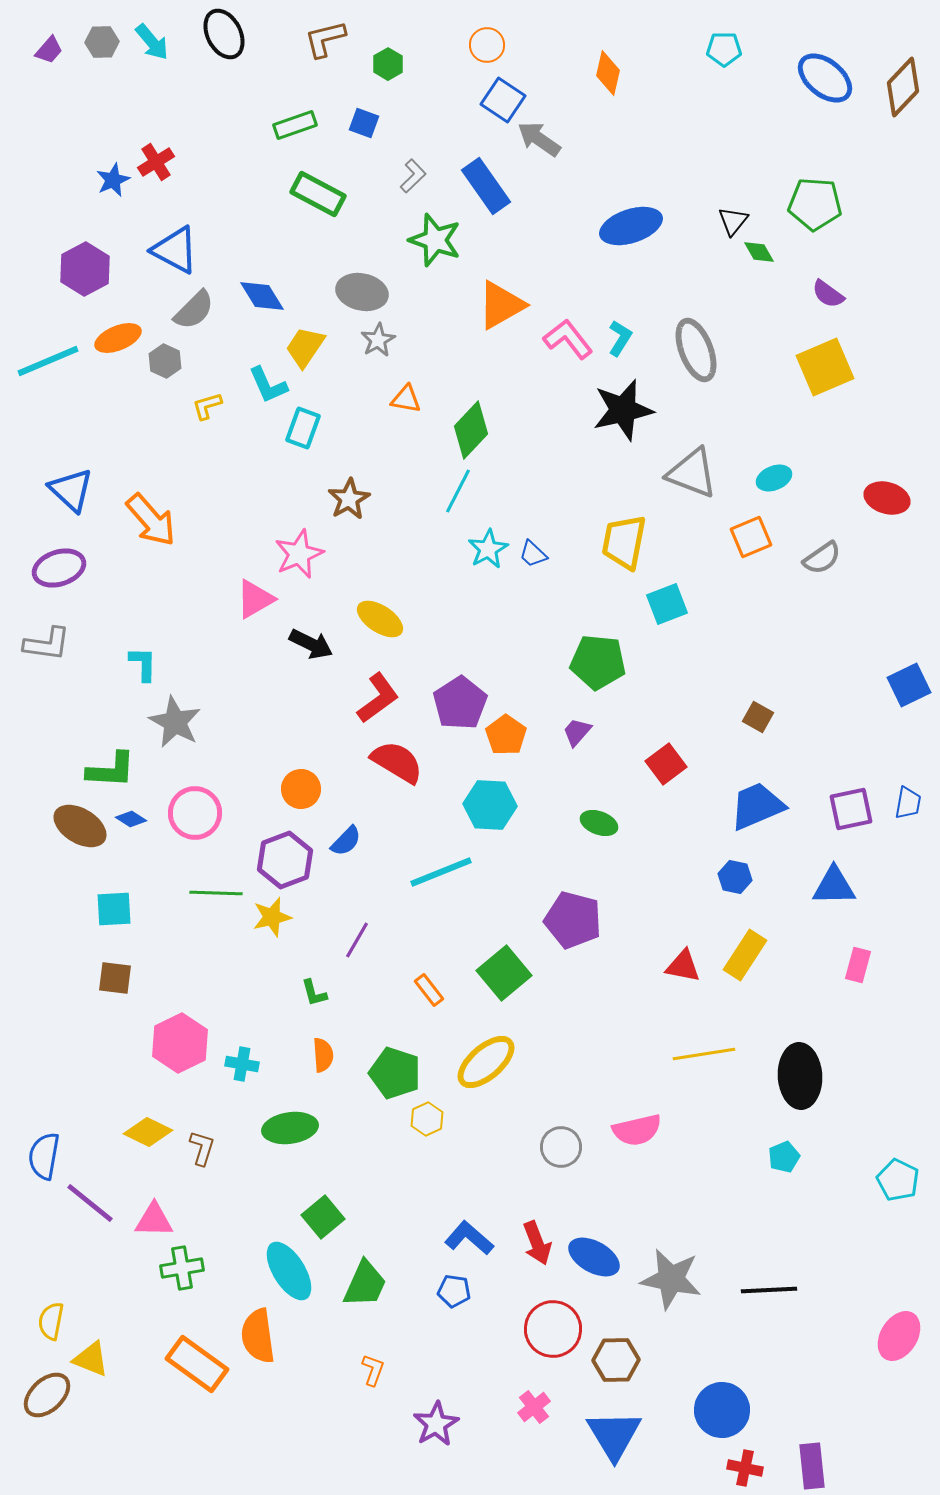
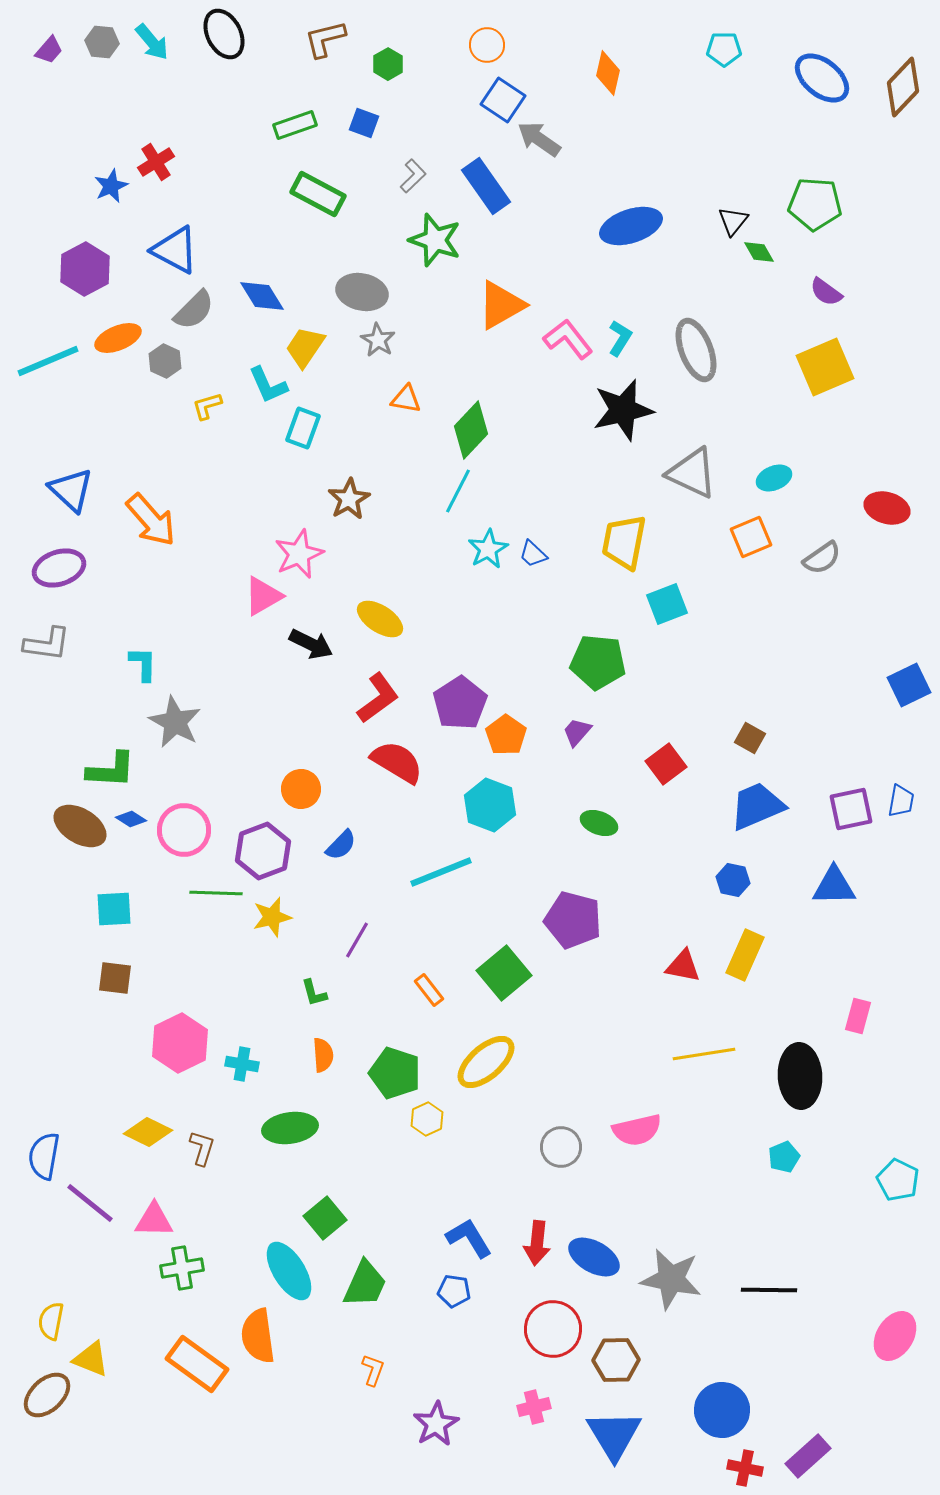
gray hexagon at (102, 42): rotated 8 degrees clockwise
blue ellipse at (825, 78): moved 3 px left
blue star at (113, 180): moved 2 px left, 6 px down
purple semicircle at (828, 294): moved 2 px left, 2 px up
gray star at (378, 340): rotated 12 degrees counterclockwise
gray triangle at (692, 473): rotated 4 degrees clockwise
red ellipse at (887, 498): moved 10 px down
pink triangle at (255, 599): moved 8 px right, 3 px up
brown square at (758, 717): moved 8 px left, 21 px down
blue trapezoid at (908, 803): moved 7 px left, 2 px up
cyan hexagon at (490, 805): rotated 18 degrees clockwise
pink circle at (195, 813): moved 11 px left, 17 px down
blue semicircle at (346, 841): moved 5 px left, 4 px down
purple hexagon at (285, 860): moved 22 px left, 9 px up
blue hexagon at (735, 877): moved 2 px left, 3 px down
yellow rectangle at (745, 955): rotated 9 degrees counterclockwise
pink rectangle at (858, 965): moved 51 px down
green square at (323, 1217): moved 2 px right, 1 px down
blue L-shape at (469, 1238): rotated 18 degrees clockwise
red arrow at (537, 1243): rotated 27 degrees clockwise
black line at (769, 1290): rotated 4 degrees clockwise
pink ellipse at (899, 1336): moved 4 px left
pink cross at (534, 1407): rotated 24 degrees clockwise
purple rectangle at (812, 1466): moved 4 px left, 10 px up; rotated 54 degrees clockwise
